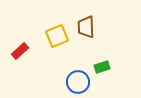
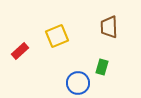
brown trapezoid: moved 23 px right
green rectangle: rotated 56 degrees counterclockwise
blue circle: moved 1 px down
